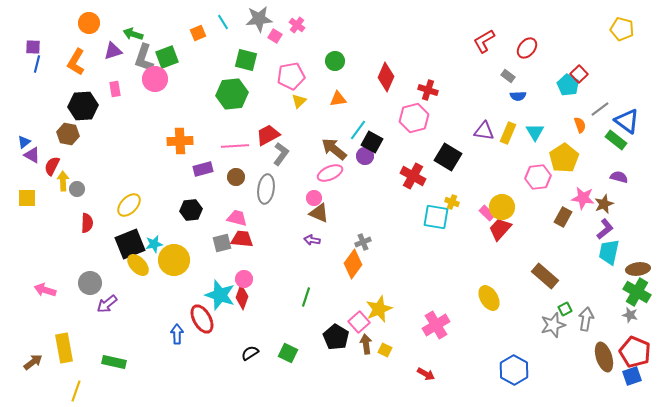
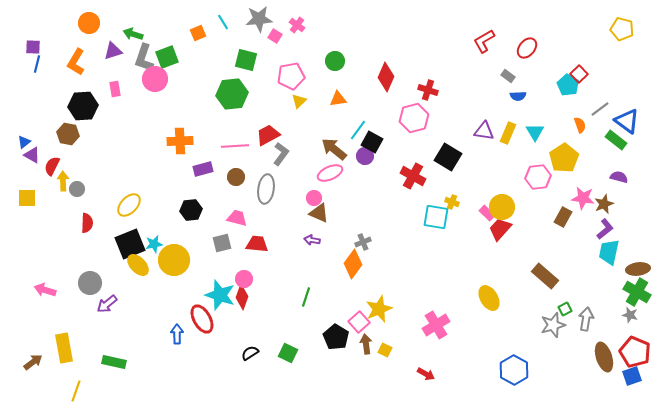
red trapezoid at (242, 239): moved 15 px right, 5 px down
